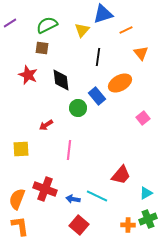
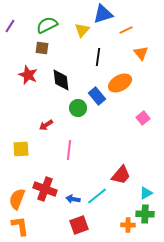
purple line: moved 3 px down; rotated 24 degrees counterclockwise
cyan line: rotated 65 degrees counterclockwise
green cross: moved 3 px left, 5 px up; rotated 24 degrees clockwise
red square: rotated 30 degrees clockwise
